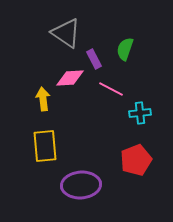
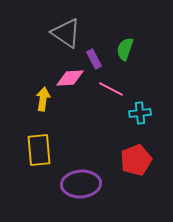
yellow arrow: rotated 15 degrees clockwise
yellow rectangle: moved 6 px left, 4 px down
purple ellipse: moved 1 px up
